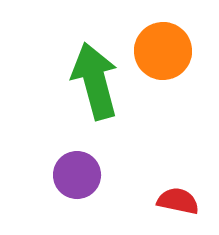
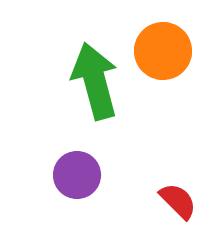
red semicircle: rotated 33 degrees clockwise
